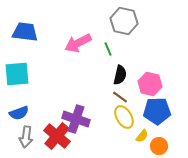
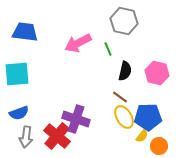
black semicircle: moved 5 px right, 4 px up
pink hexagon: moved 7 px right, 11 px up
blue pentagon: moved 9 px left, 6 px down
